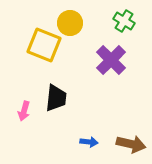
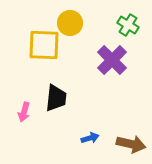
green cross: moved 4 px right, 4 px down
yellow square: rotated 20 degrees counterclockwise
purple cross: moved 1 px right
pink arrow: moved 1 px down
blue arrow: moved 1 px right, 4 px up; rotated 24 degrees counterclockwise
